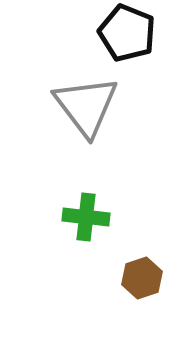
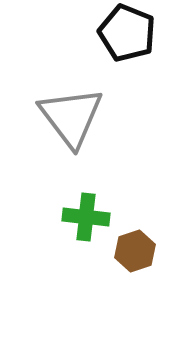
gray triangle: moved 15 px left, 11 px down
brown hexagon: moved 7 px left, 27 px up
